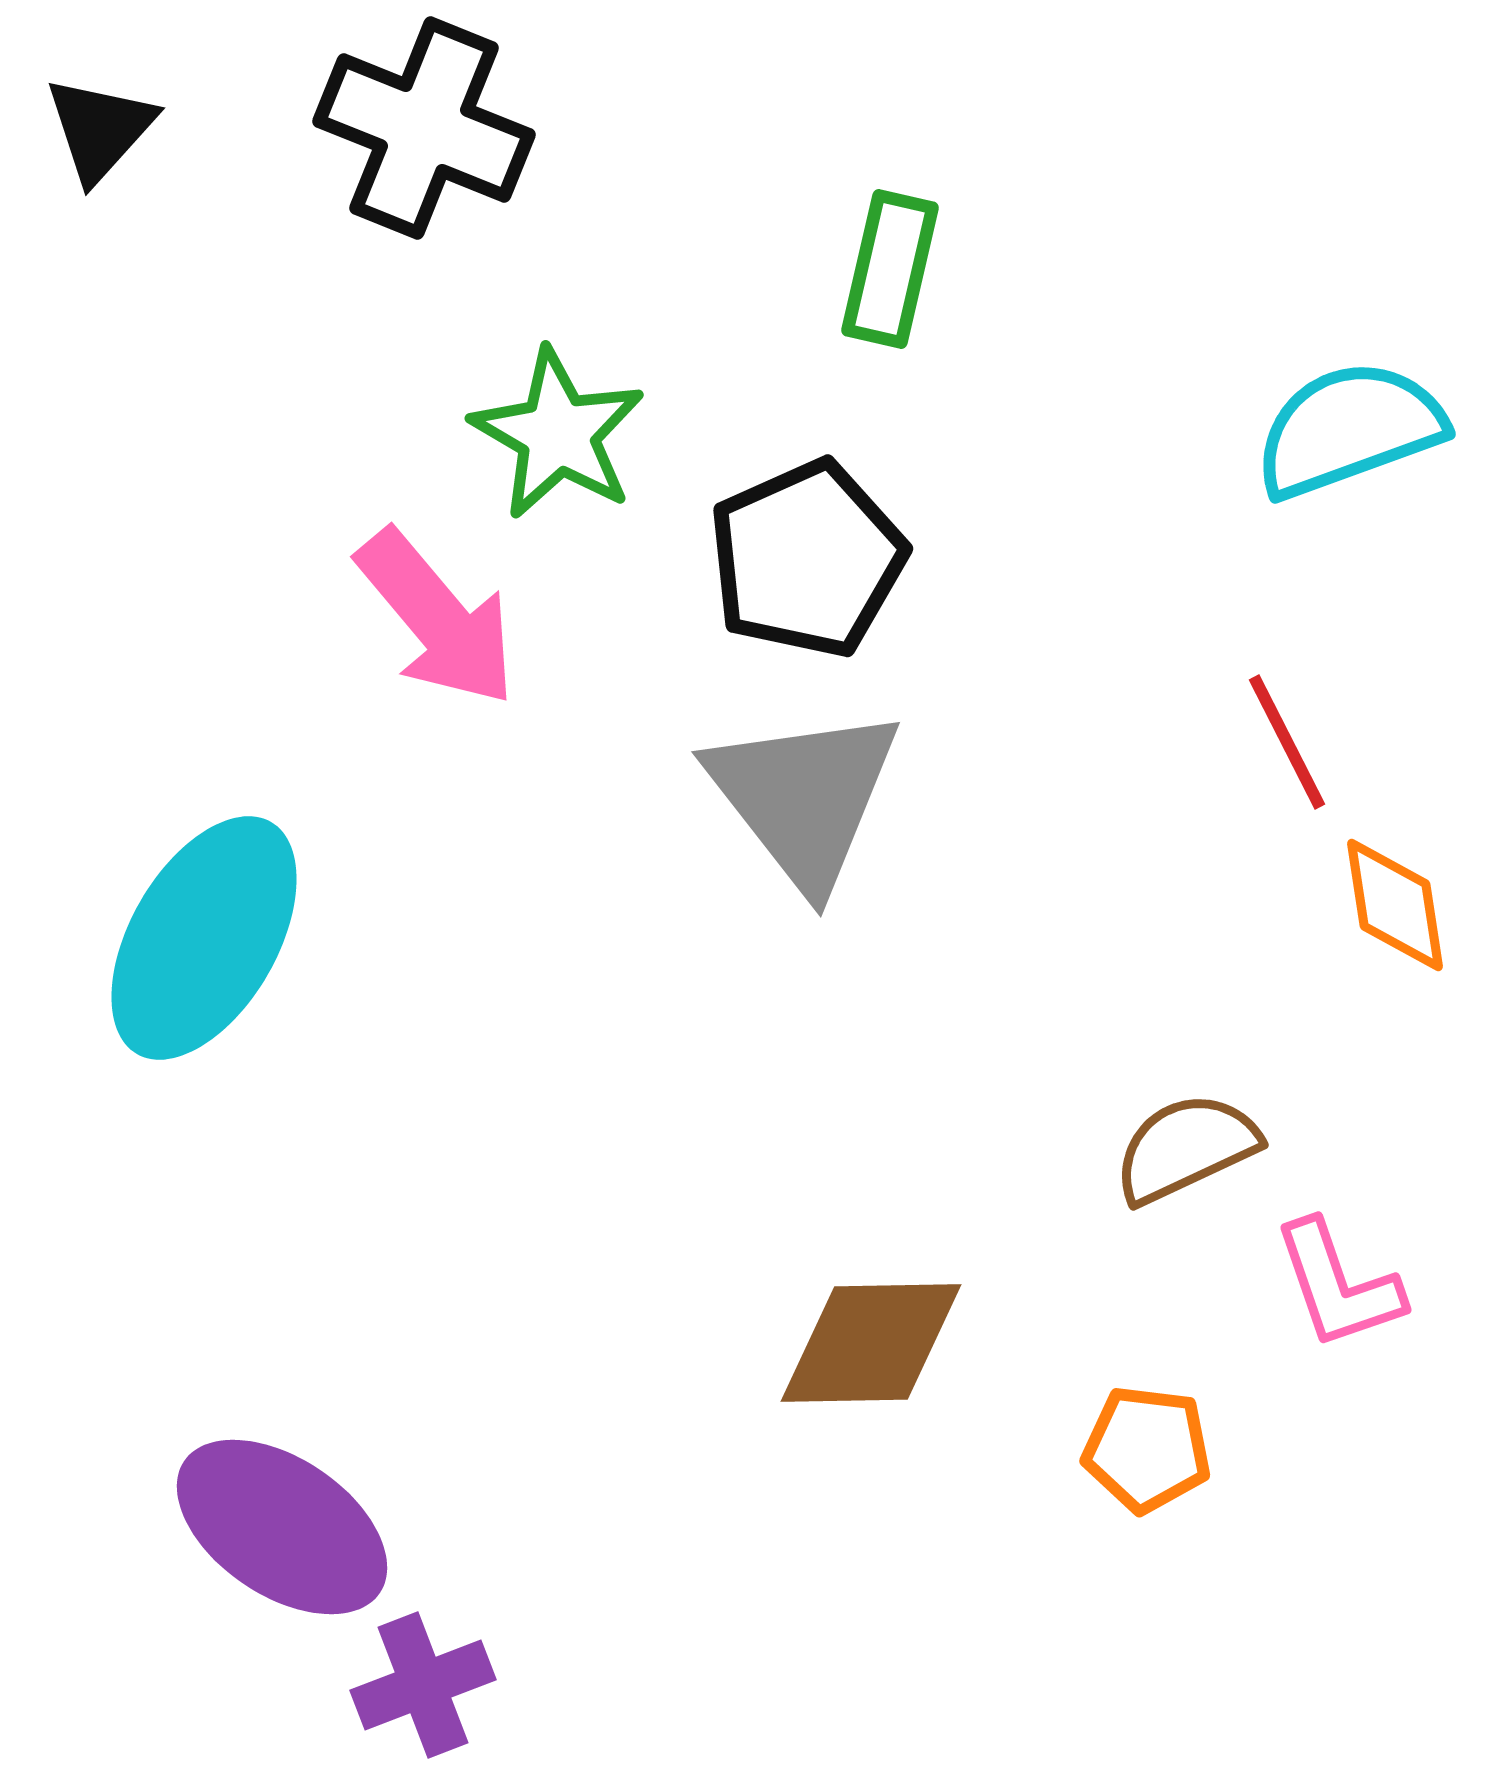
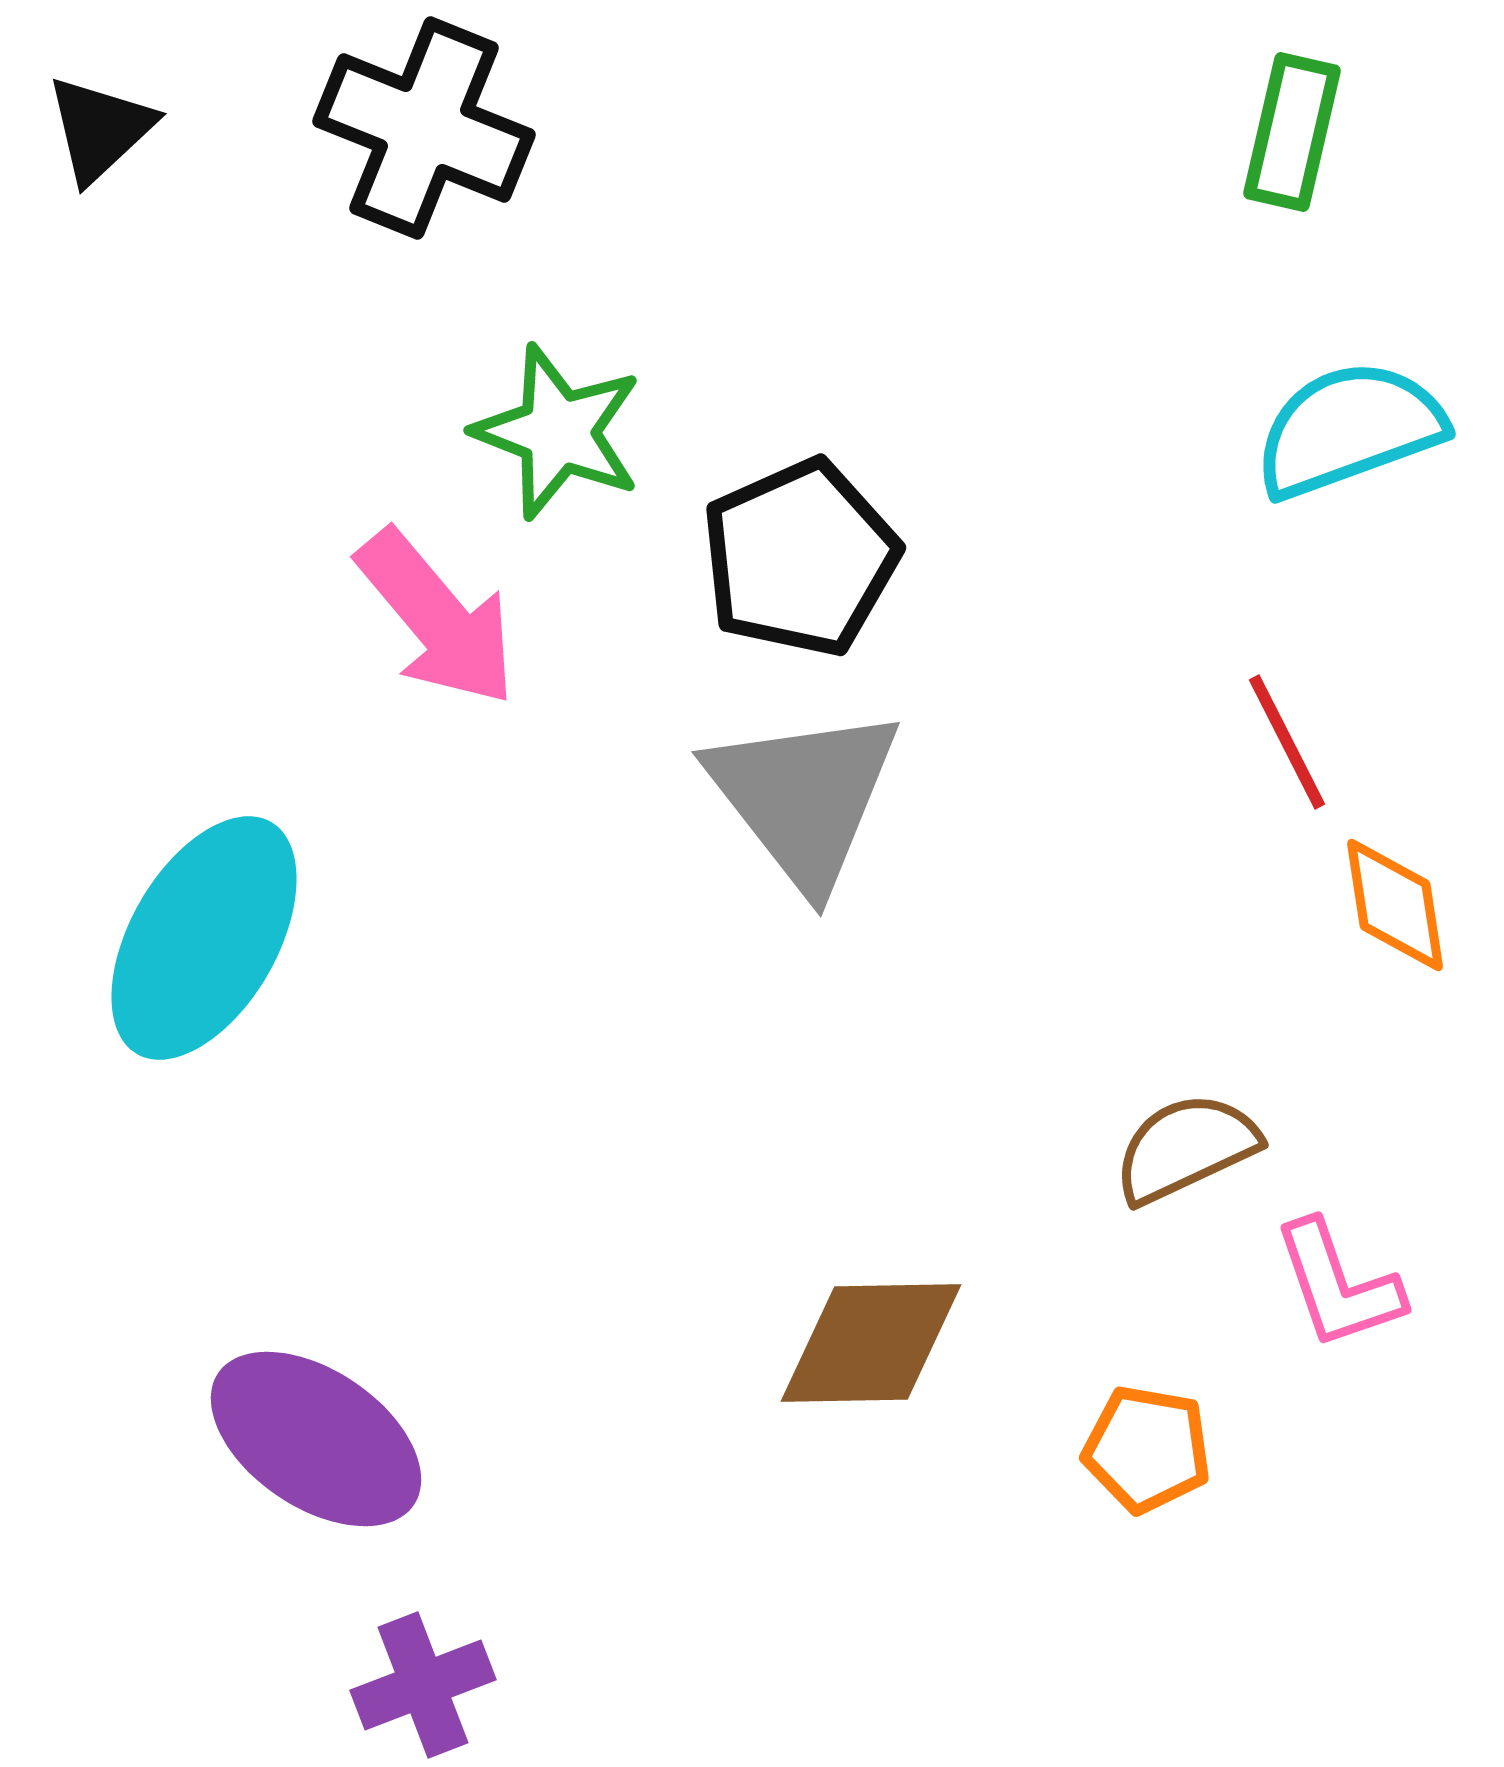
black triangle: rotated 5 degrees clockwise
green rectangle: moved 402 px right, 137 px up
green star: moved 2 px up; rotated 9 degrees counterclockwise
black pentagon: moved 7 px left, 1 px up
orange pentagon: rotated 3 degrees clockwise
purple ellipse: moved 34 px right, 88 px up
